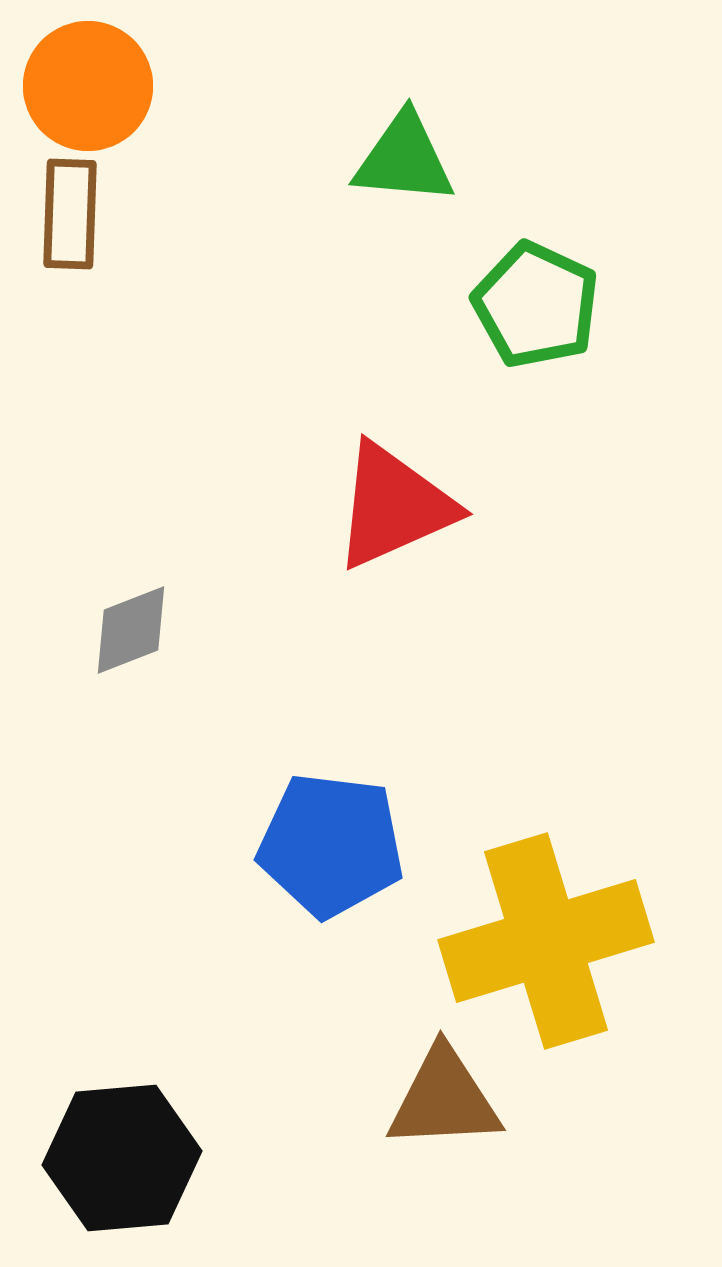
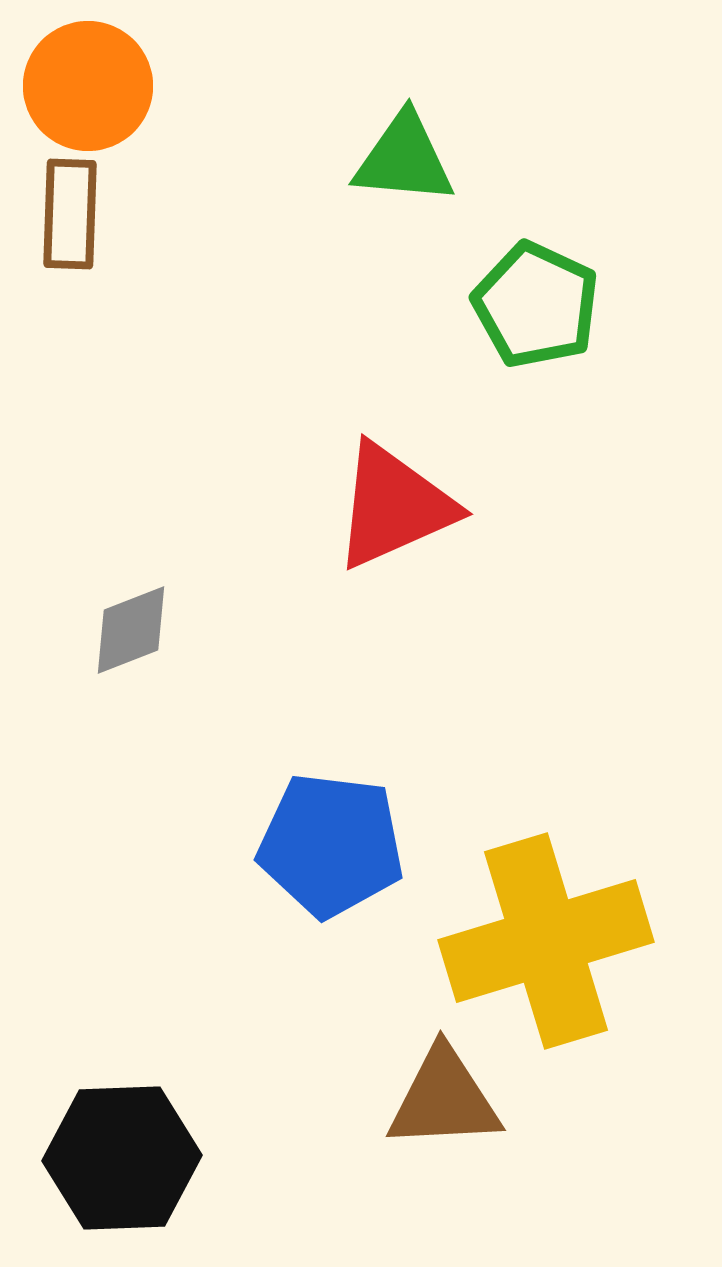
black hexagon: rotated 3 degrees clockwise
